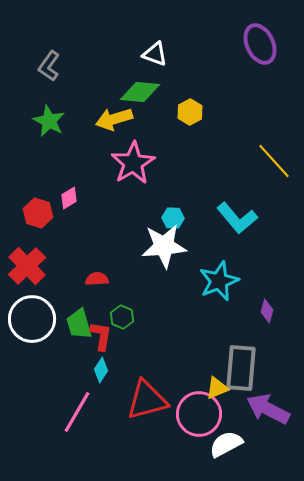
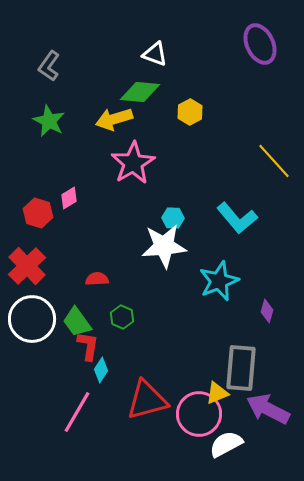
green trapezoid: moved 2 px left, 2 px up; rotated 20 degrees counterclockwise
red L-shape: moved 13 px left, 10 px down
yellow triangle: moved 5 px down
